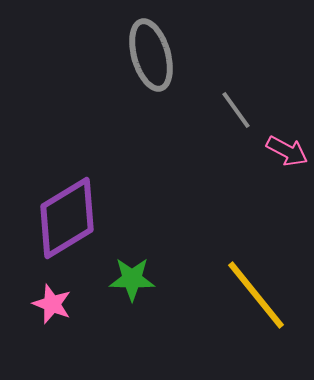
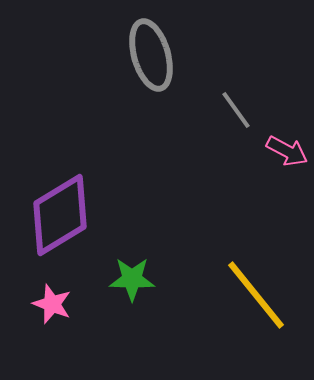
purple diamond: moved 7 px left, 3 px up
